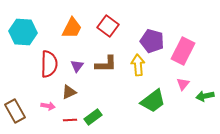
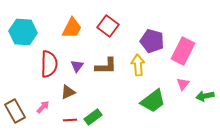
brown L-shape: moved 2 px down
brown triangle: moved 1 px left
pink arrow: moved 5 px left, 1 px down; rotated 56 degrees counterclockwise
